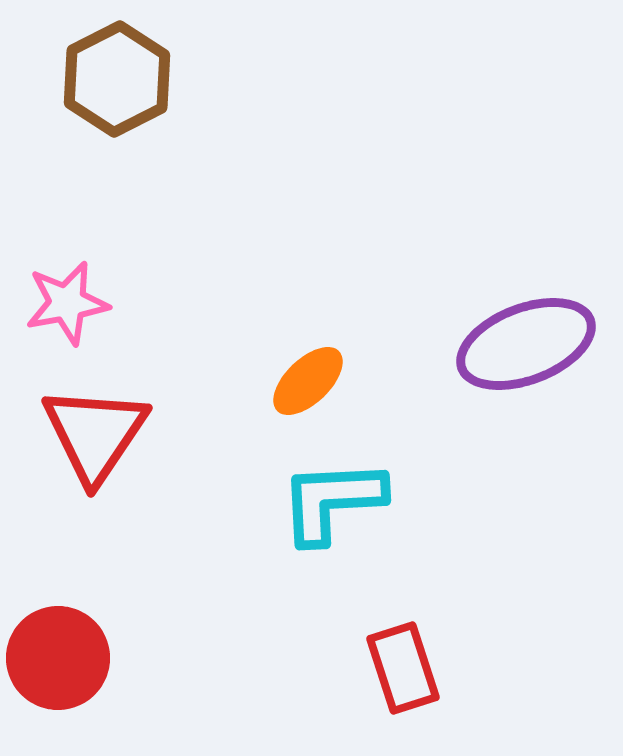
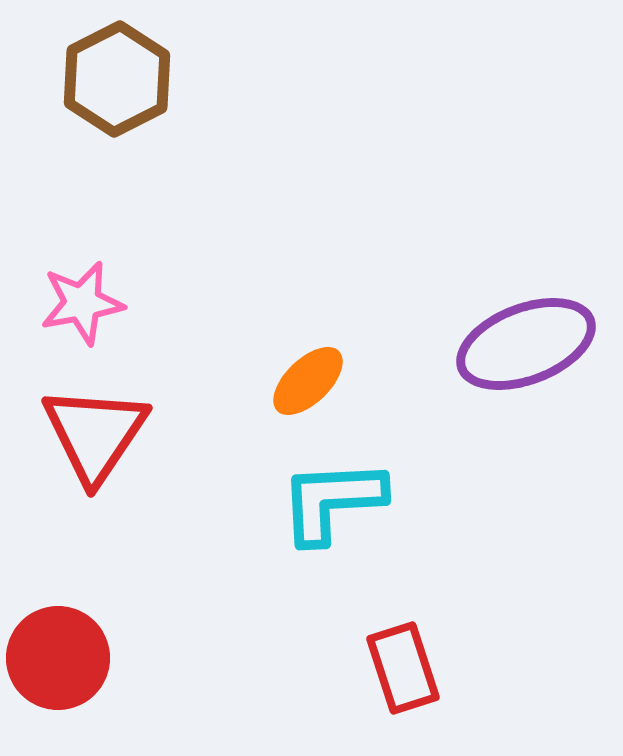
pink star: moved 15 px right
